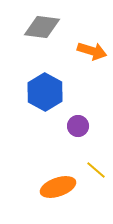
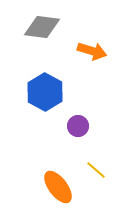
orange ellipse: rotated 72 degrees clockwise
